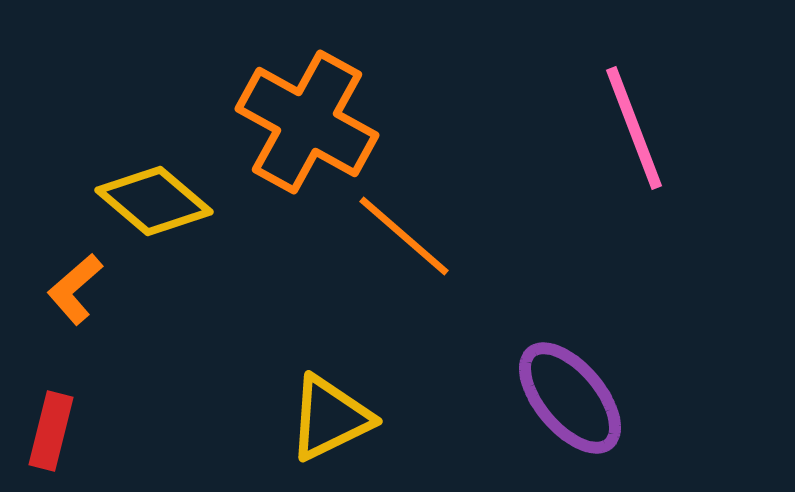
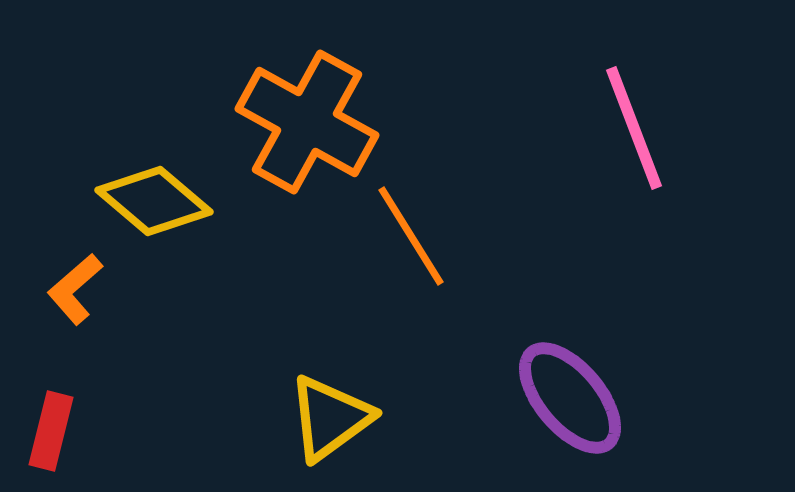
orange line: moved 7 px right; rotated 17 degrees clockwise
yellow triangle: rotated 10 degrees counterclockwise
